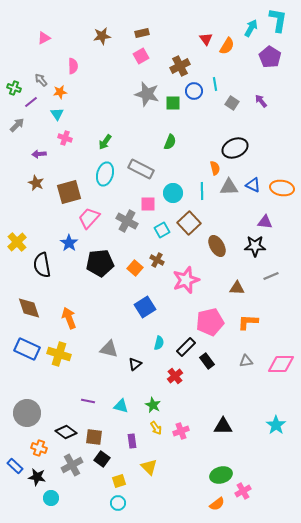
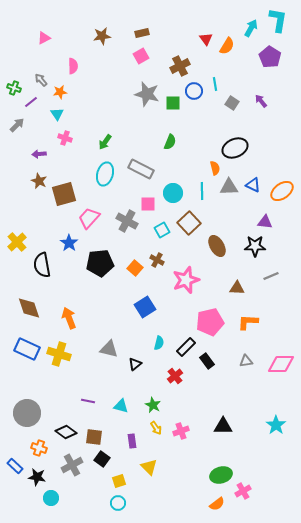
brown star at (36, 183): moved 3 px right, 2 px up
orange ellipse at (282, 188): moved 3 px down; rotated 45 degrees counterclockwise
brown square at (69, 192): moved 5 px left, 2 px down
